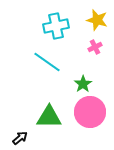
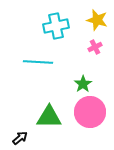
cyan line: moved 9 px left; rotated 32 degrees counterclockwise
